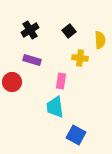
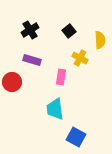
yellow cross: rotated 21 degrees clockwise
pink rectangle: moved 4 px up
cyan trapezoid: moved 2 px down
blue square: moved 2 px down
